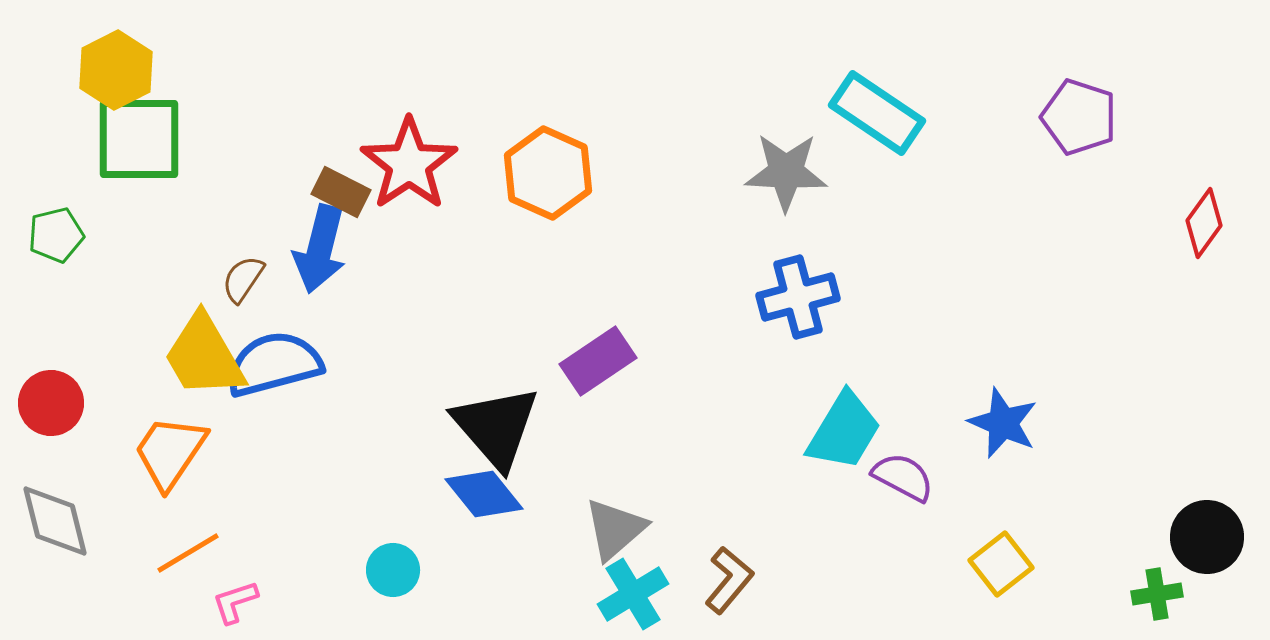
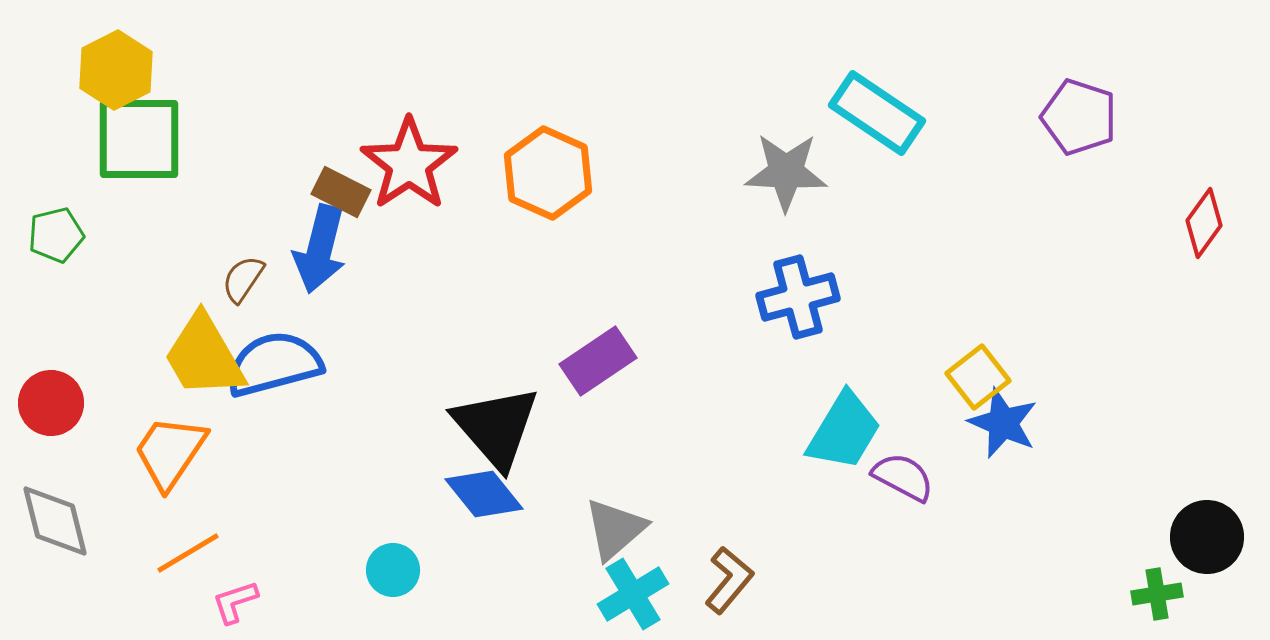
yellow square: moved 23 px left, 187 px up
